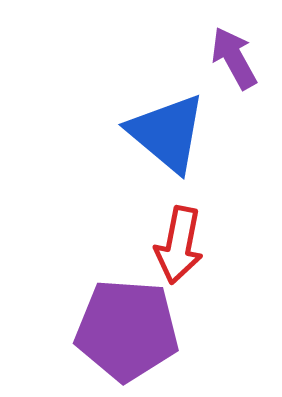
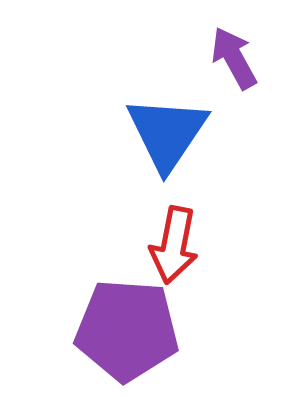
blue triangle: rotated 24 degrees clockwise
red arrow: moved 5 px left
